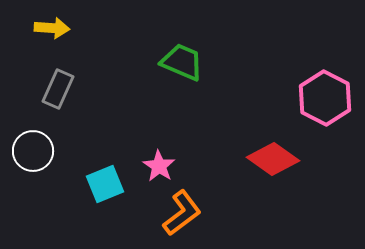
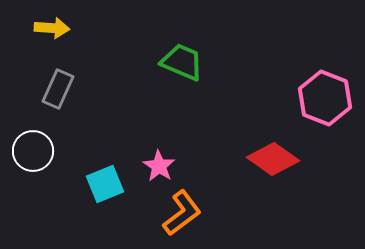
pink hexagon: rotated 6 degrees counterclockwise
